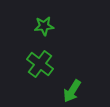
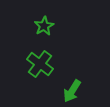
green star: rotated 24 degrees counterclockwise
